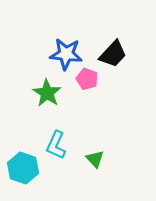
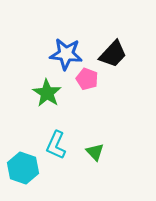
green triangle: moved 7 px up
